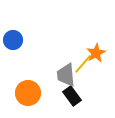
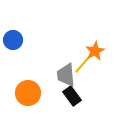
orange star: moved 1 px left, 2 px up
